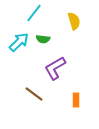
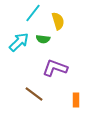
cyan line: moved 1 px left
yellow semicircle: moved 16 px left
purple L-shape: rotated 50 degrees clockwise
